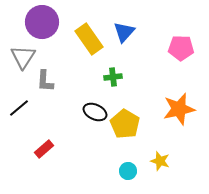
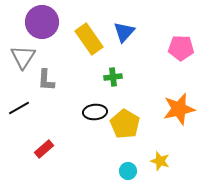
gray L-shape: moved 1 px right, 1 px up
black line: rotated 10 degrees clockwise
black ellipse: rotated 30 degrees counterclockwise
